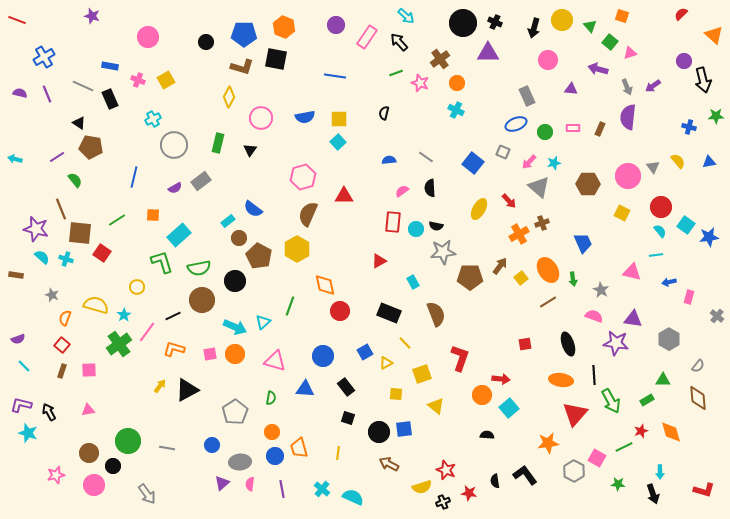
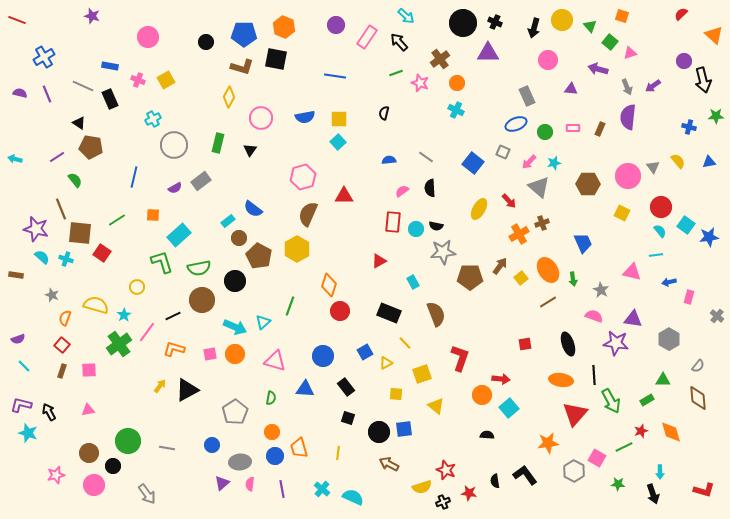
orange diamond at (325, 285): moved 4 px right; rotated 30 degrees clockwise
